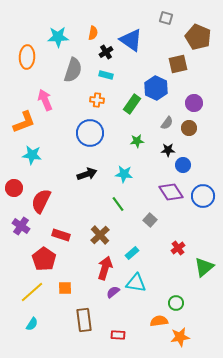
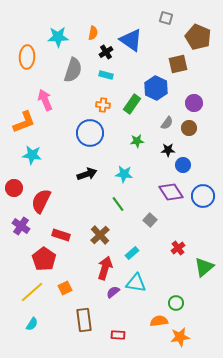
orange cross at (97, 100): moved 6 px right, 5 px down
orange square at (65, 288): rotated 24 degrees counterclockwise
